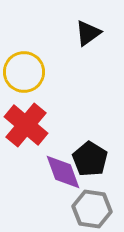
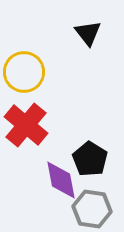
black triangle: rotated 32 degrees counterclockwise
purple diamond: moved 2 px left, 8 px down; rotated 9 degrees clockwise
